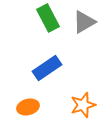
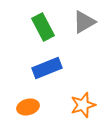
green rectangle: moved 5 px left, 9 px down
blue rectangle: rotated 12 degrees clockwise
